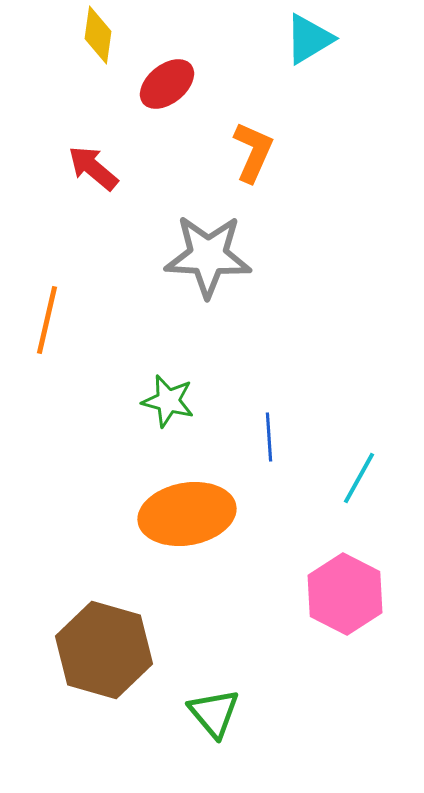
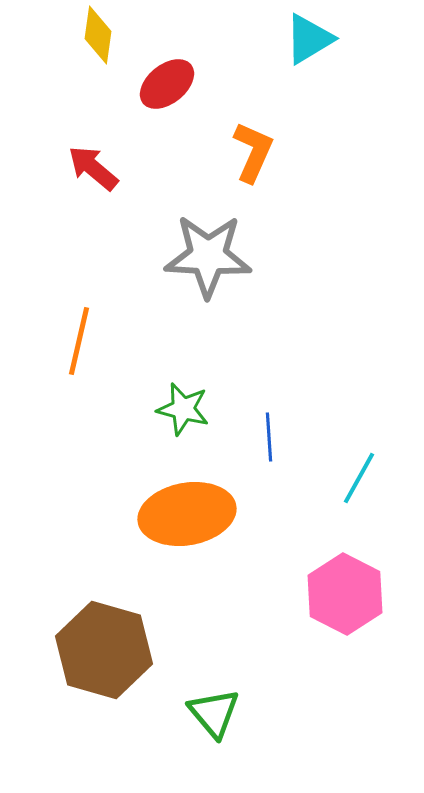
orange line: moved 32 px right, 21 px down
green star: moved 15 px right, 8 px down
